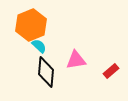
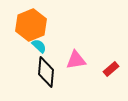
red rectangle: moved 2 px up
